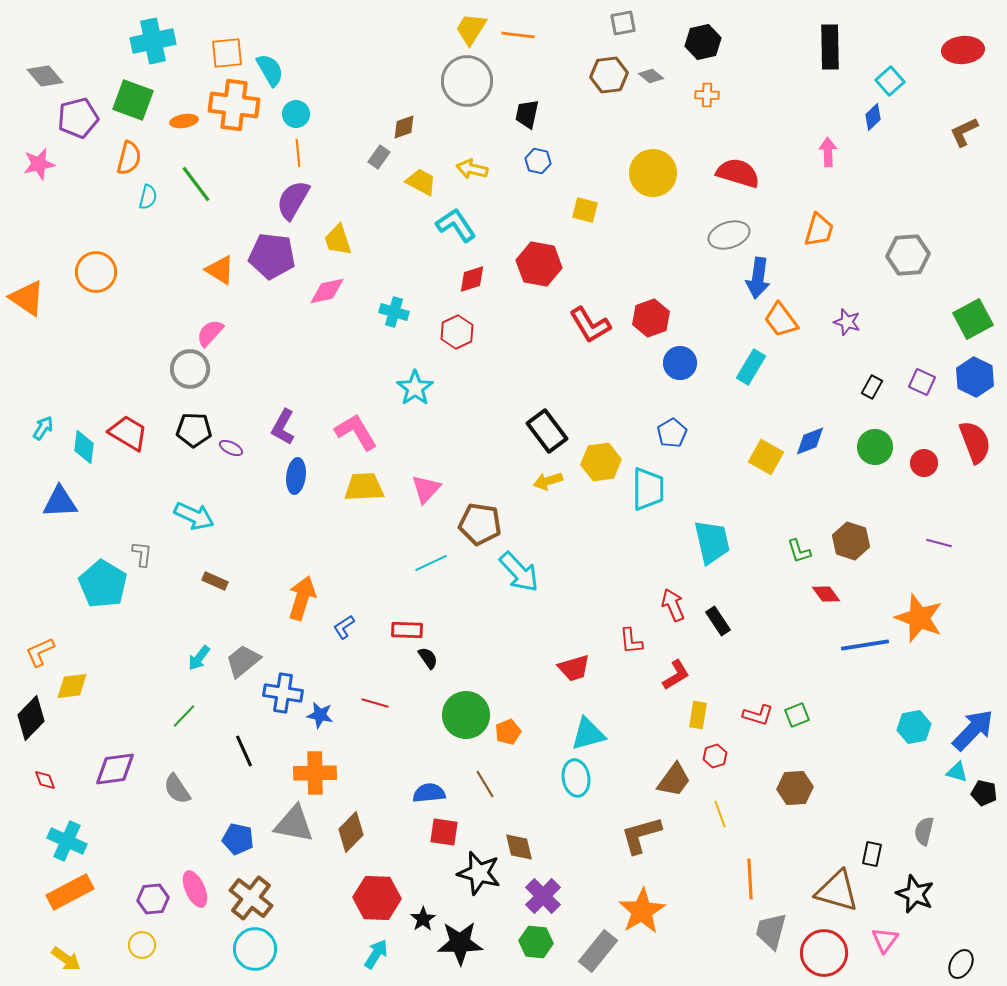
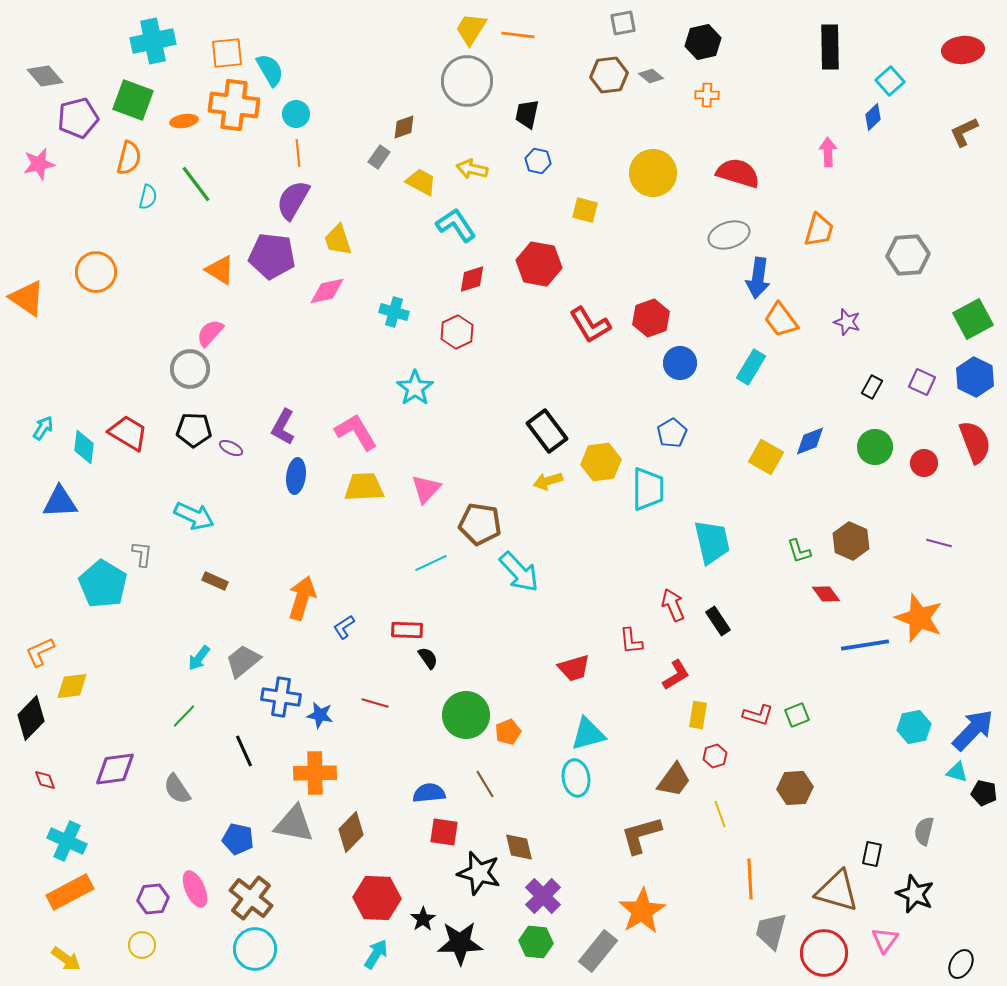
brown hexagon at (851, 541): rotated 6 degrees clockwise
blue cross at (283, 693): moved 2 px left, 4 px down
